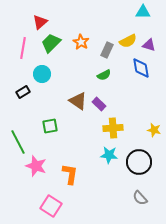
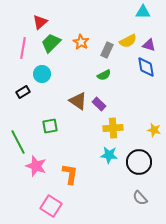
blue diamond: moved 5 px right, 1 px up
